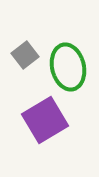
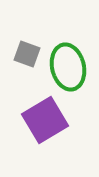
gray square: moved 2 px right, 1 px up; rotated 32 degrees counterclockwise
